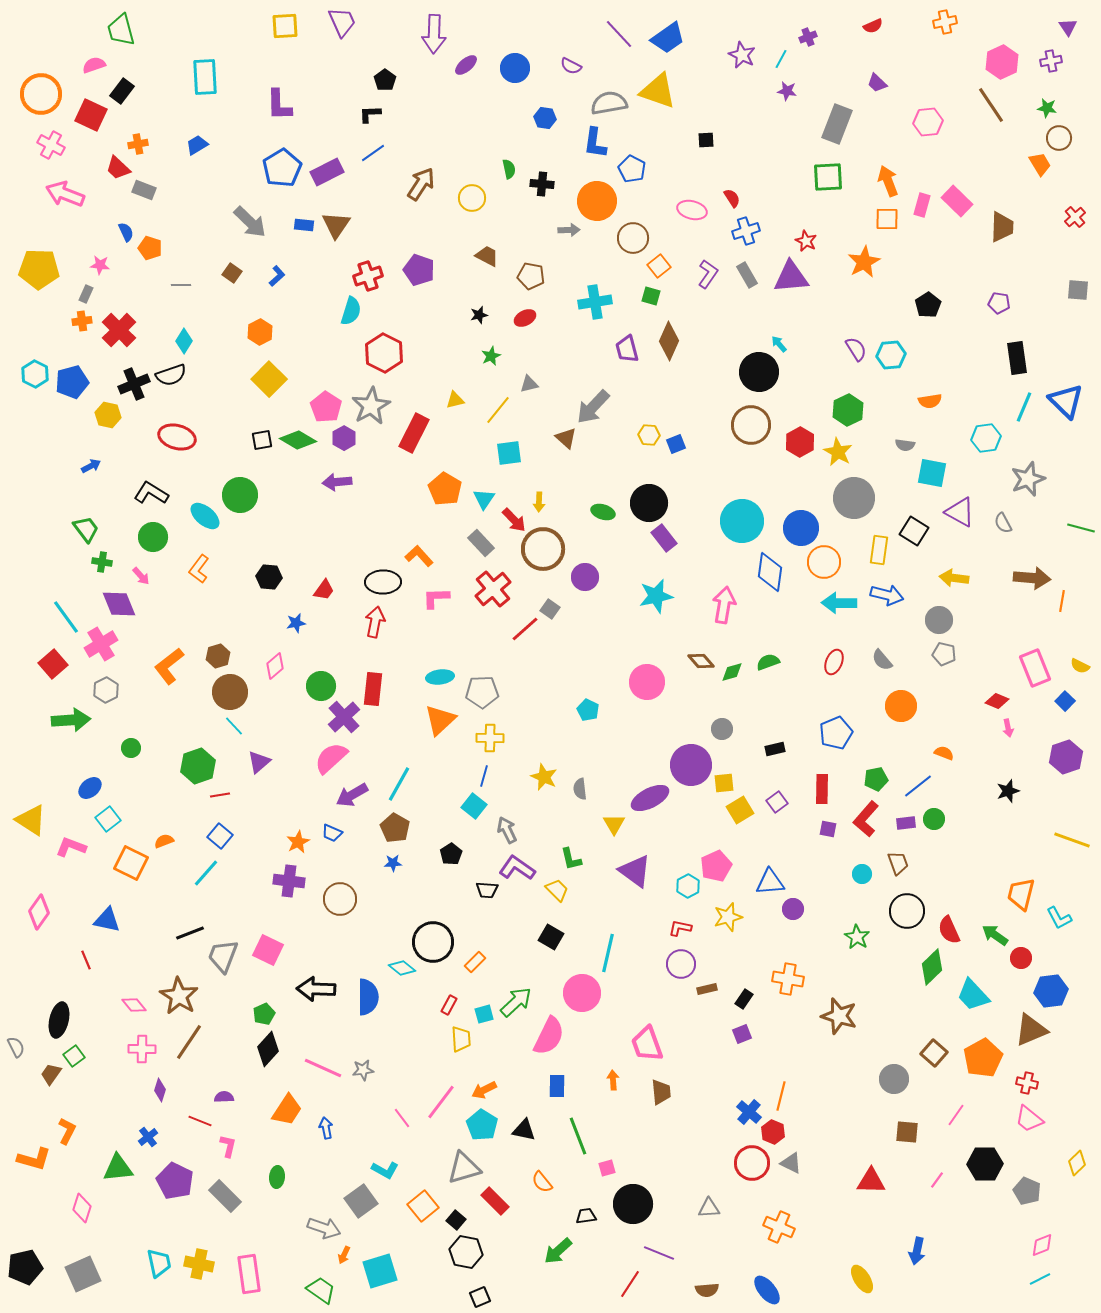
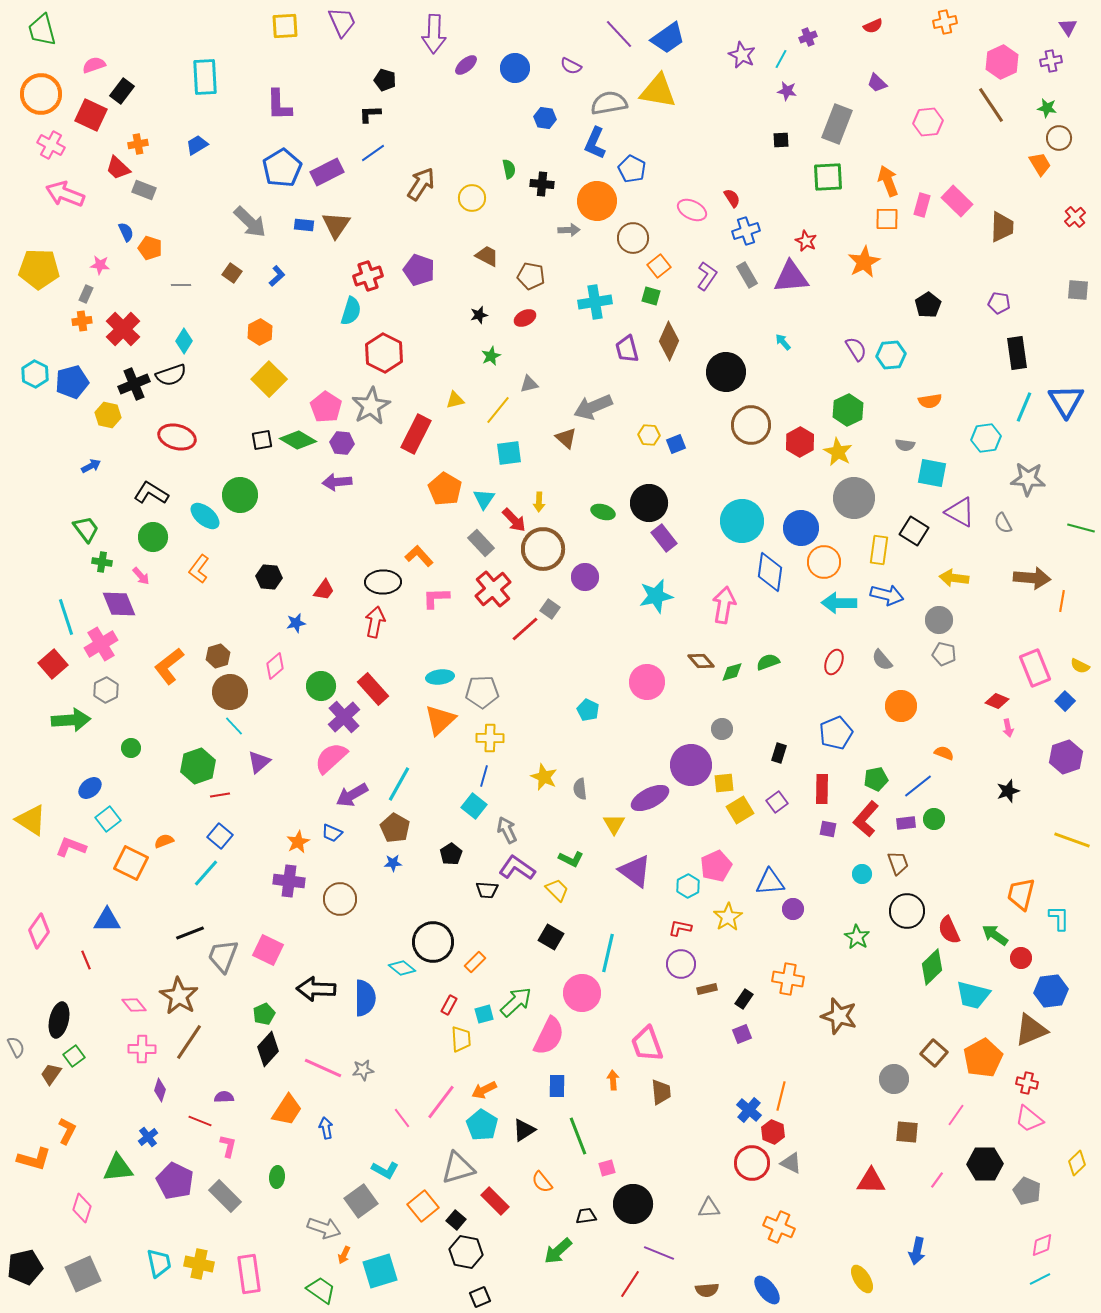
green trapezoid at (121, 30): moved 79 px left
black pentagon at (385, 80): rotated 20 degrees counterclockwise
yellow triangle at (658, 91): rotated 9 degrees counterclockwise
black square at (706, 140): moved 75 px right
blue L-shape at (595, 143): rotated 16 degrees clockwise
pink ellipse at (692, 210): rotated 12 degrees clockwise
purple L-shape at (708, 274): moved 1 px left, 2 px down
red cross at (119, 330): moved 4 px right, 1 px up
cyan arrow at (779, 344): moved 4 px right, 2 px up
black rectangle at (1017, 358): moved 5 px up
black circle at (759, 372): moved 33 px left
blue triangle at (1066, 401): rotated 15 degrees clockwise
gray arrow at (593, 407): rotated 24 degrees clockwise
red rectangle at (414, 433): moved 2 px right, 1 px down
purple hexagon at (344, 438): moved 2 px left, 5 px down; rotated 25 degrees counterclockwise
gray star at (1028, 479): rotated 24 degrees clockwise
cyan line at (66, 617): rotated 18 degrees clockwise
red rectangle at (373, 689): rotated 48 degrees counterclockwise
black rectangle at (775, 749): moved 4 px right, 4 px down; rotated 60 degrees counterclockwise
green L-shape at (571, 859): rotated 50 degrees counterclockwise
pink diamond at (39, 912): moved 19 px down
yellow star at (728, 917): rotated 16 degrees counterclockwise
cyan L-shape at (1059, 918): rotated 152 degrees counterclockwise
blue triangle at (107, 920): rotated 12 degrees counterclockwise
cyan trapezoid at (973, 995): rotated 33 degrees counterclockwise
blue semicircle at (368, 997): moved 3 px left, 1 px down
blue cross at (749, 1112): moved 2 px up
black triangle at (524, 1130): rotated 45 degrees counterclockwise
gray triangle at (464, 1168): moved 6 px left
